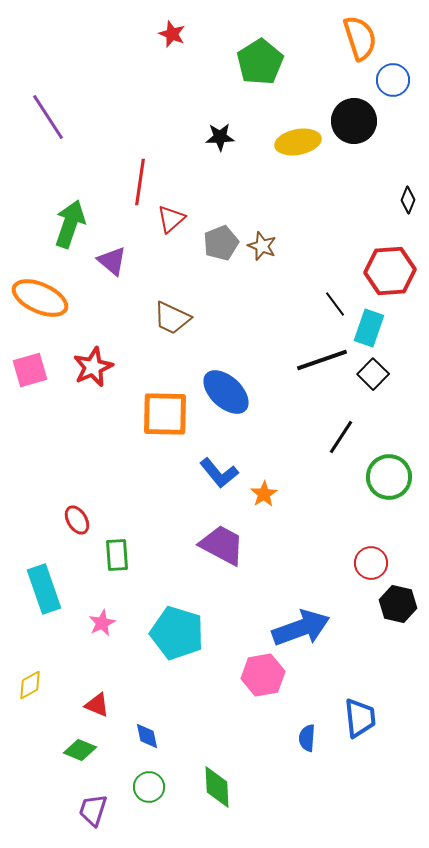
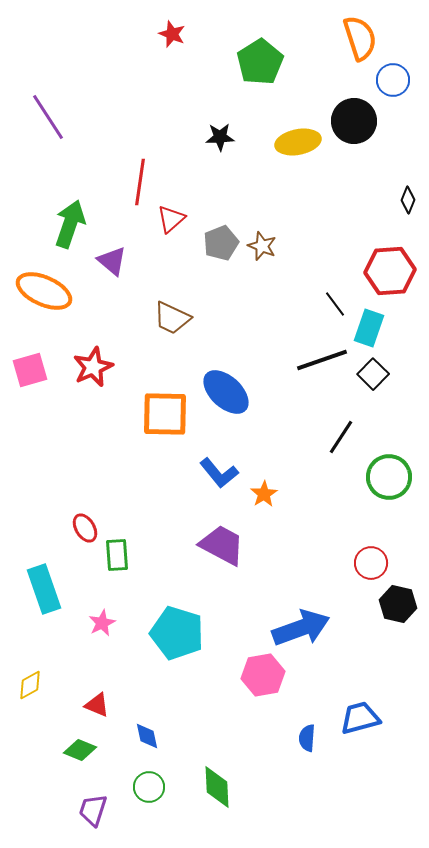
orange ellipse at (40, 298): moved 4 px right, 7 px up
red ellipse at (77, 520): moved 8 px right, 8 px down
blue trapezoid at (360, 718): rotated 99 degrees counterclockwise
